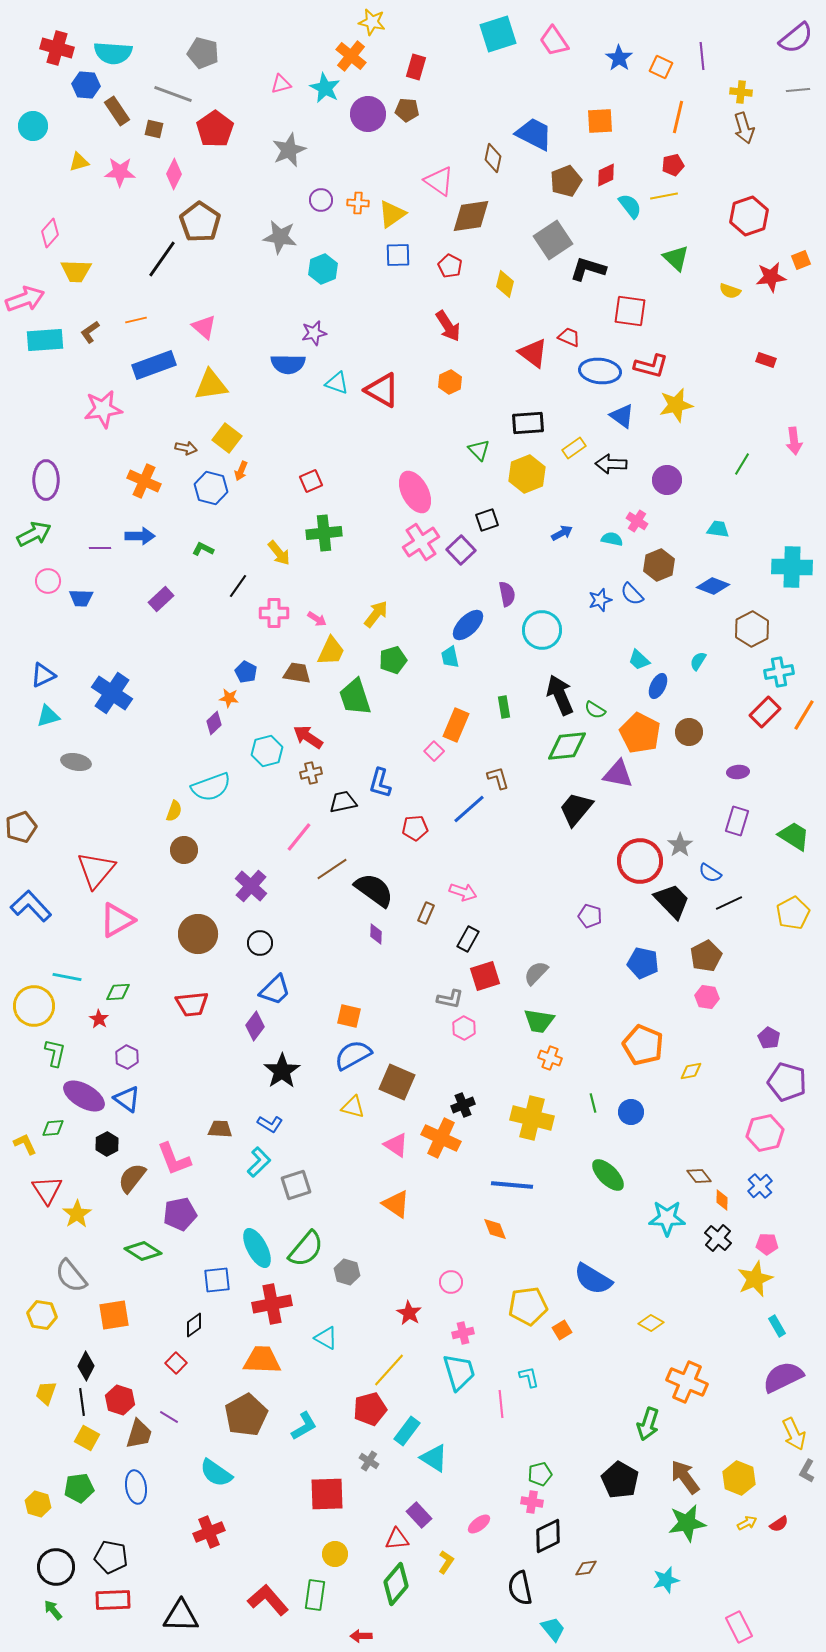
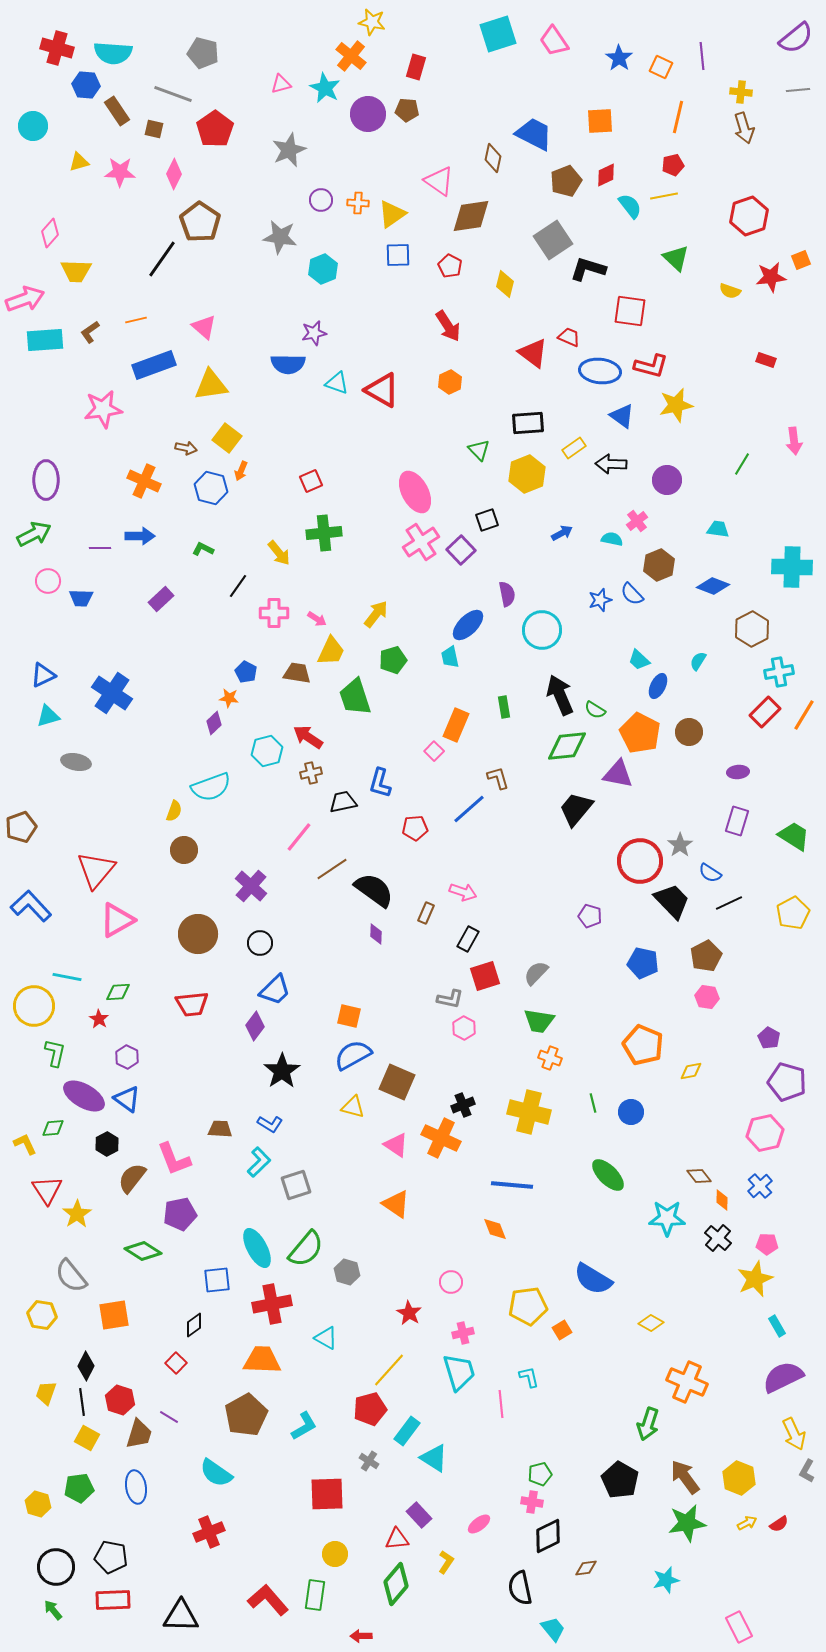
pink cross at (637, 521): rotated 20 degrees clockwise
yellow cross at (532, 1118): moved 3 px left, 6 px up
